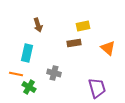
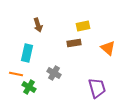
gray cross: rotated 16 degrees clockwise
